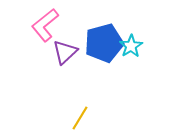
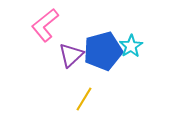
blue pentagon: moved 1 px left, 8 px down
purple triangle: moved 6 px right, 3 px down
yellow line: moved 4 px right, 19 px up
